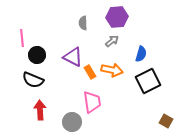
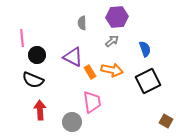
gray semicircle: moved 1 px left
blue semicircle: moved 4 px right, 5 px up; rotated 35 degrees counterclockwise
